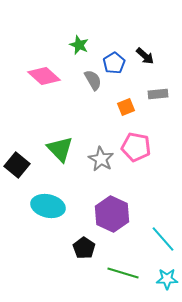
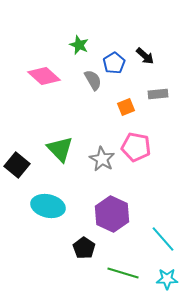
gray star: moved 1 px right
